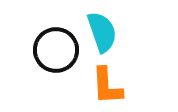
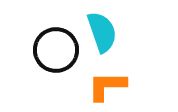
orange L-shape: rotated 93 degrees clockwise
